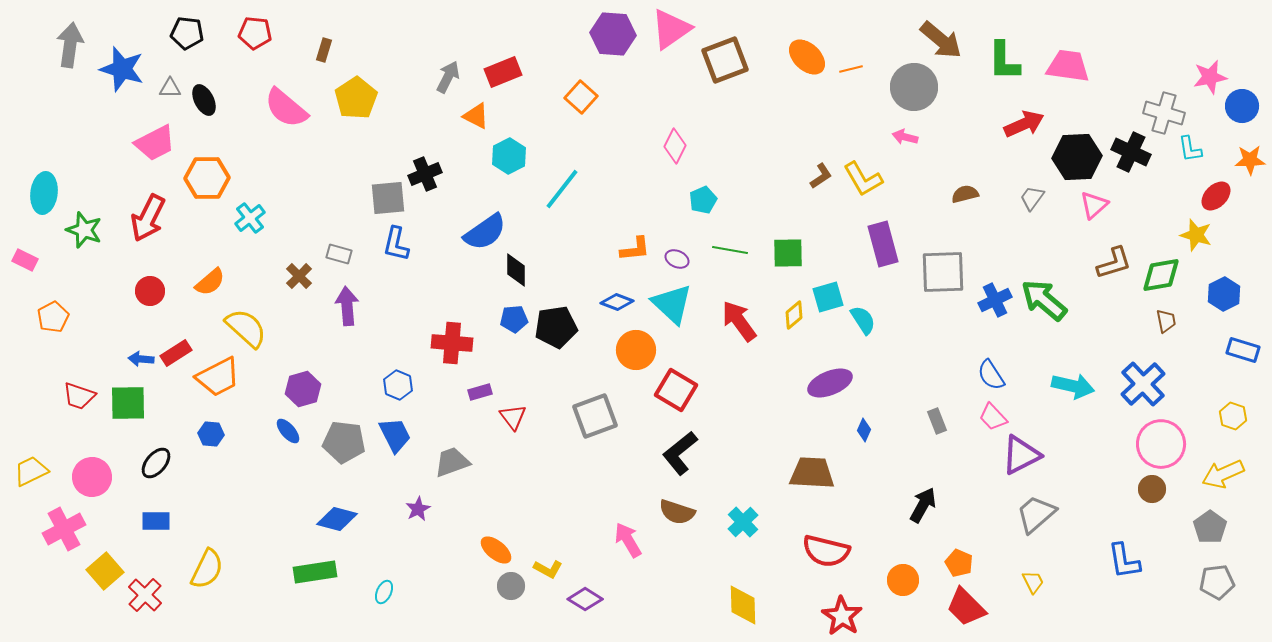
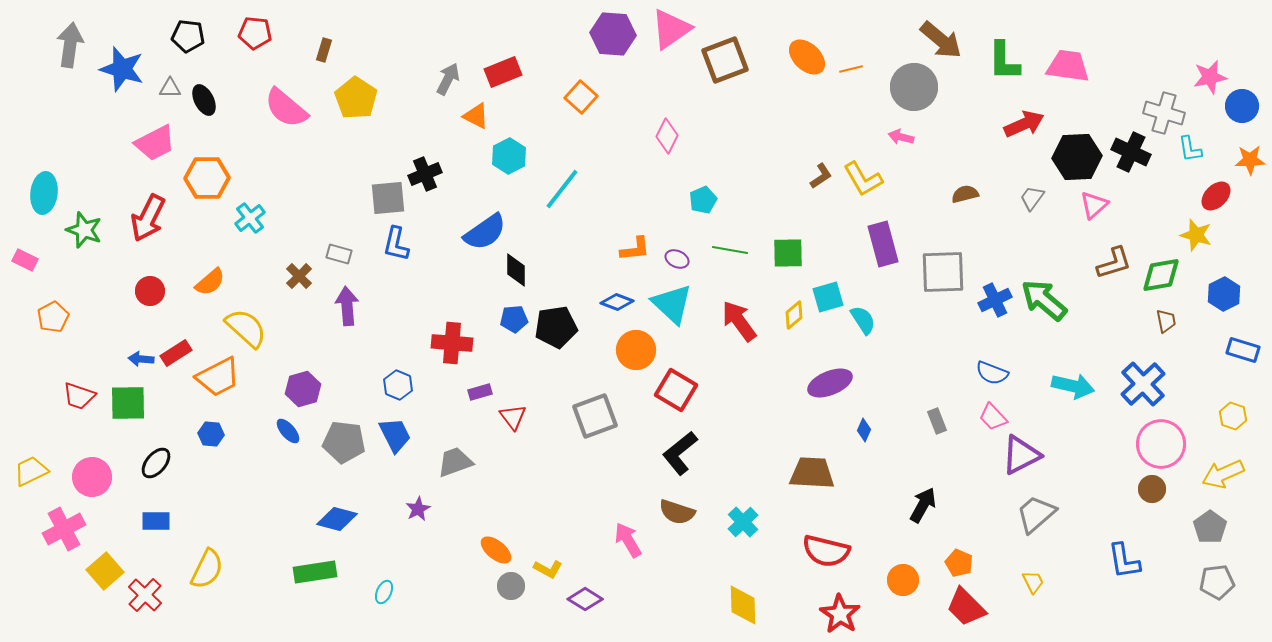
black pentagon at (187, 33): moved 1 px right, 3 px down
gray arrow at (448, 77): moved 2 px down
yellow pentagon at (356, 98): rotated 6 degrees counterclockwise
pink arrow at (905, 137): moved 4 px left
pink diamond at (675, 146): moved 8 px left, 10 px up
blue semicircle at (991, 375): moved 1 px right, 2 px up; rotated 36 degrees counterclockwise
gray trapezoid at (452, 462): moved 3 px right
red star at (842, 616): moved 2 px left, 2 px up
